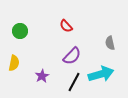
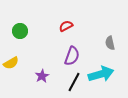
red semicircle: rotated 104 degrees clockwise
purple semicircle: rotated 24 degrees counterclockwise
yellow semicircle: moved 3 px left; rotated 49 degrees clockwise
